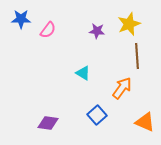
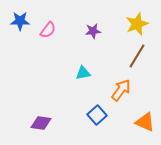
blue star: moved 1 px left, 2 px down
yellow star: moved 8 px right
purple star: moved 4 px left; rotated 14 degrees counterclockwise
brown line: rotated 35 degrees clockwise
cyan triangle: rotated 42 degrees counterclockwise
orange arrow: moved 1 px left, 2 px down
purple diamond: moved 7 px left
